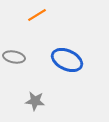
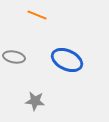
orange line: rotated 54 degrees clockwise
